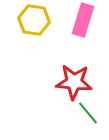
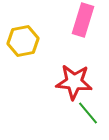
yellow hexagon: moved 11 px left, 21 px down; rotated 20 degrees counterclockwise
